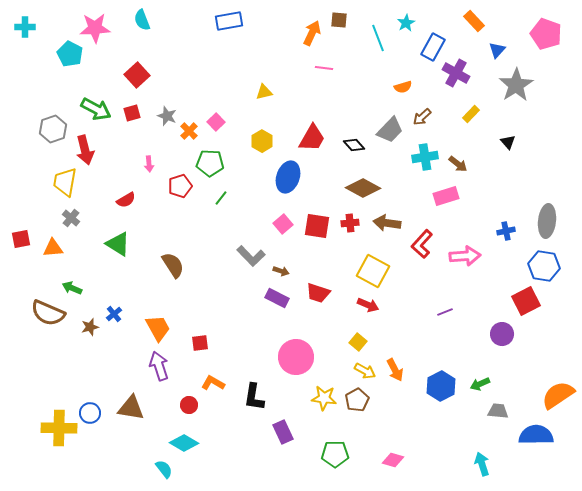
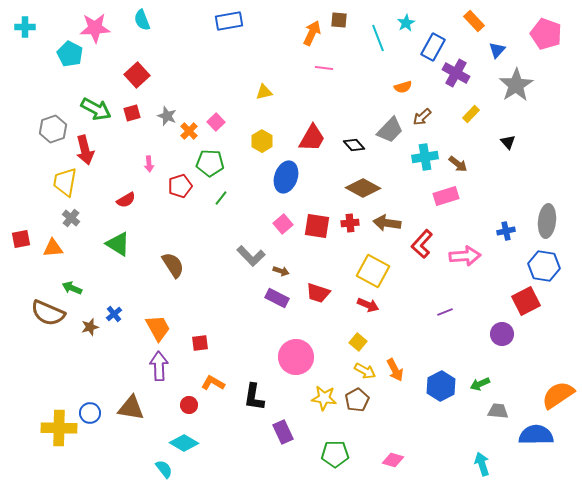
blue ellipse at (288, 177): moved 2 px left
purple arrow at (159, 366): rotated 16 degrees clockwise
